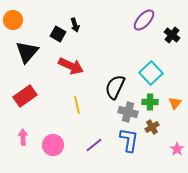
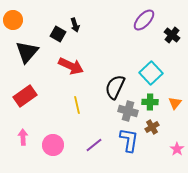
gray cross: moved 1 px up
